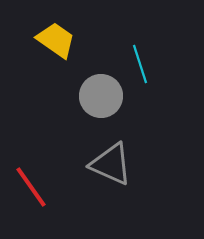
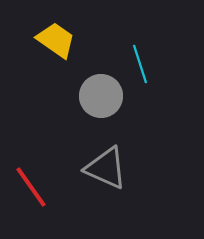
gray triangle: moved 5 px left, 4 px down
